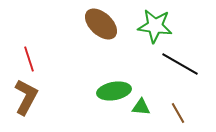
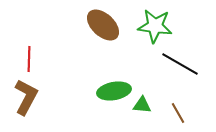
brown ellipse: moved 2 px right, 1 px down
red line: rotated 20 degrees clockwise
green triangle: moved 1 px right, 2 px up
